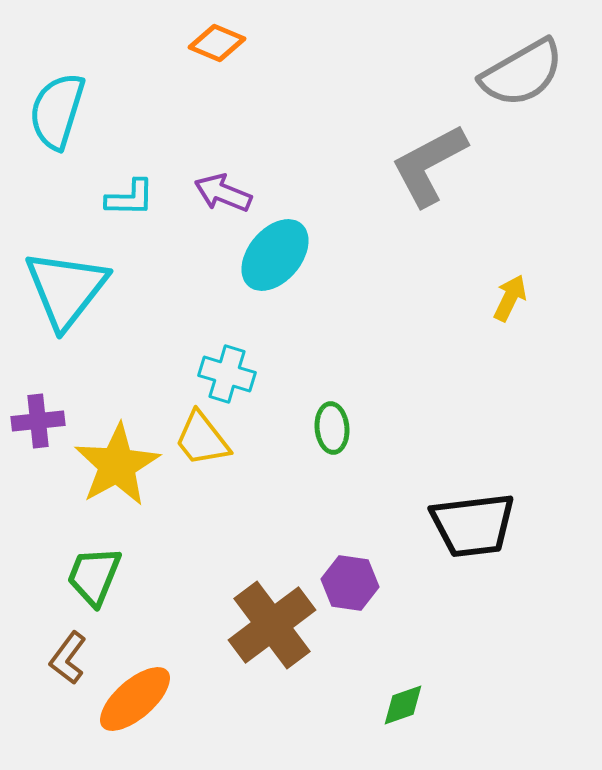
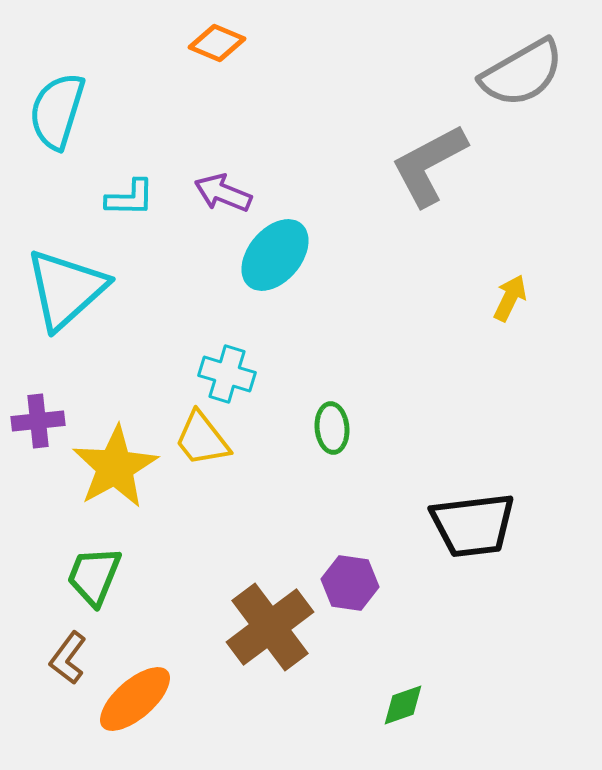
cyan triangle: rotated 10 degrees clockwise
yellow star: moved 2 px left, 2 px down
brown cross: moved 2 px left, 2 px down
